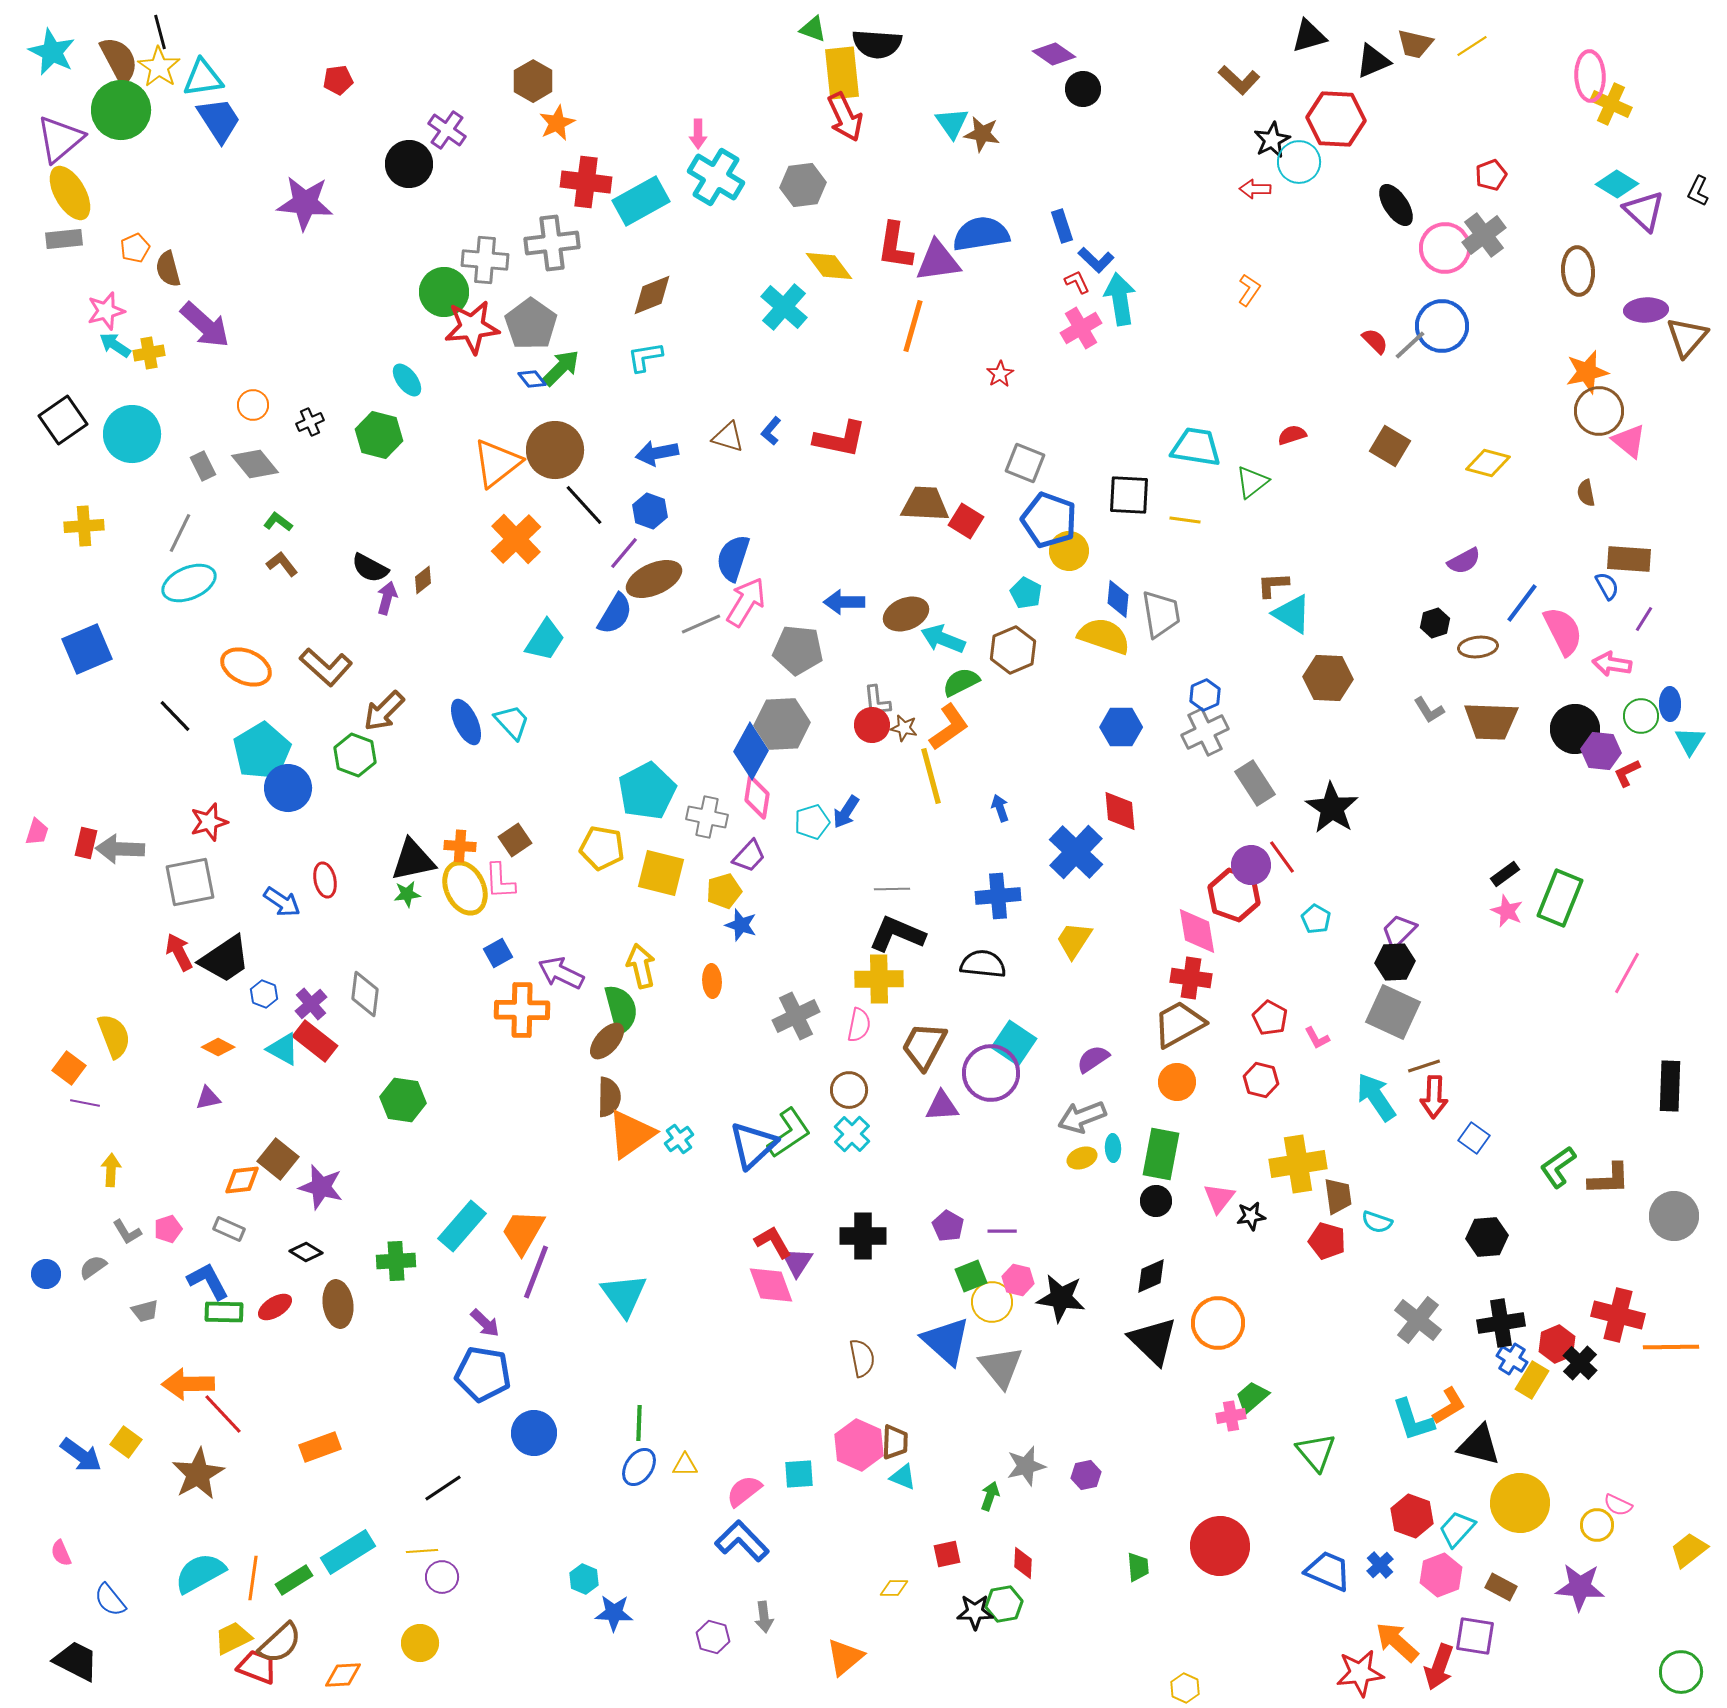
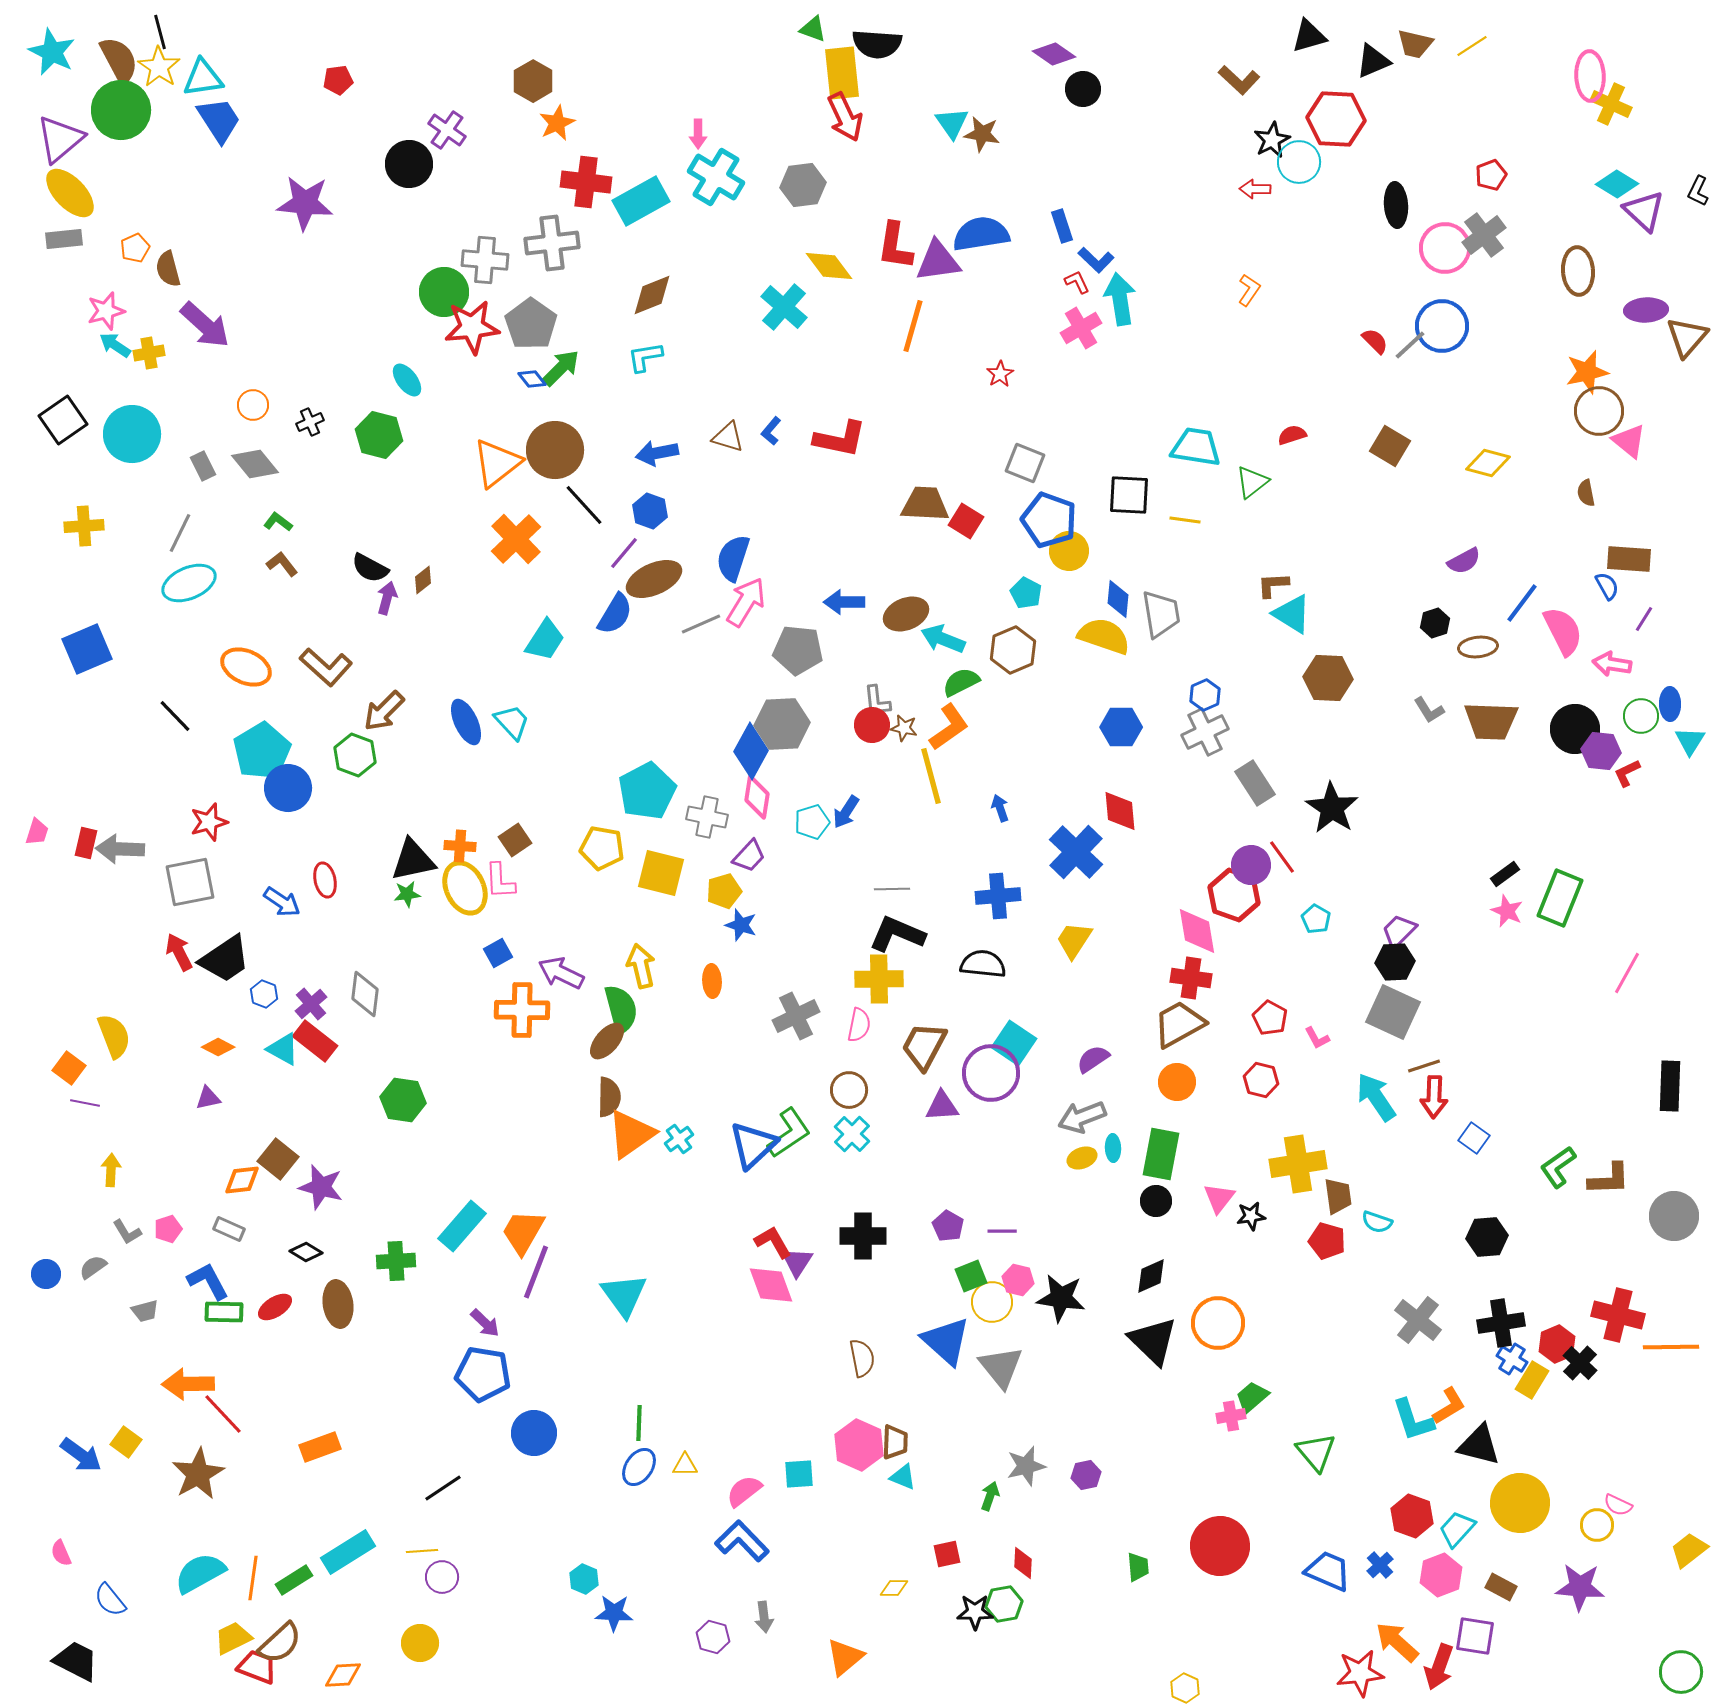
yellow ellipse at (70, 193): rotated 14 degrees counterclockwise
black ellipse at (1396, 205): rotated 30 degrees clockwise
